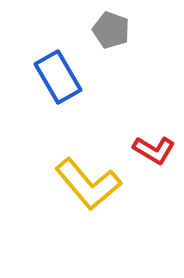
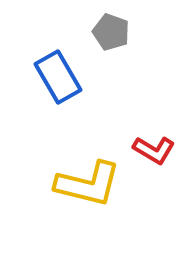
gray pentagon: moved 2 px down
yellow L-shape: rotated 36 degrees counterclockwise
